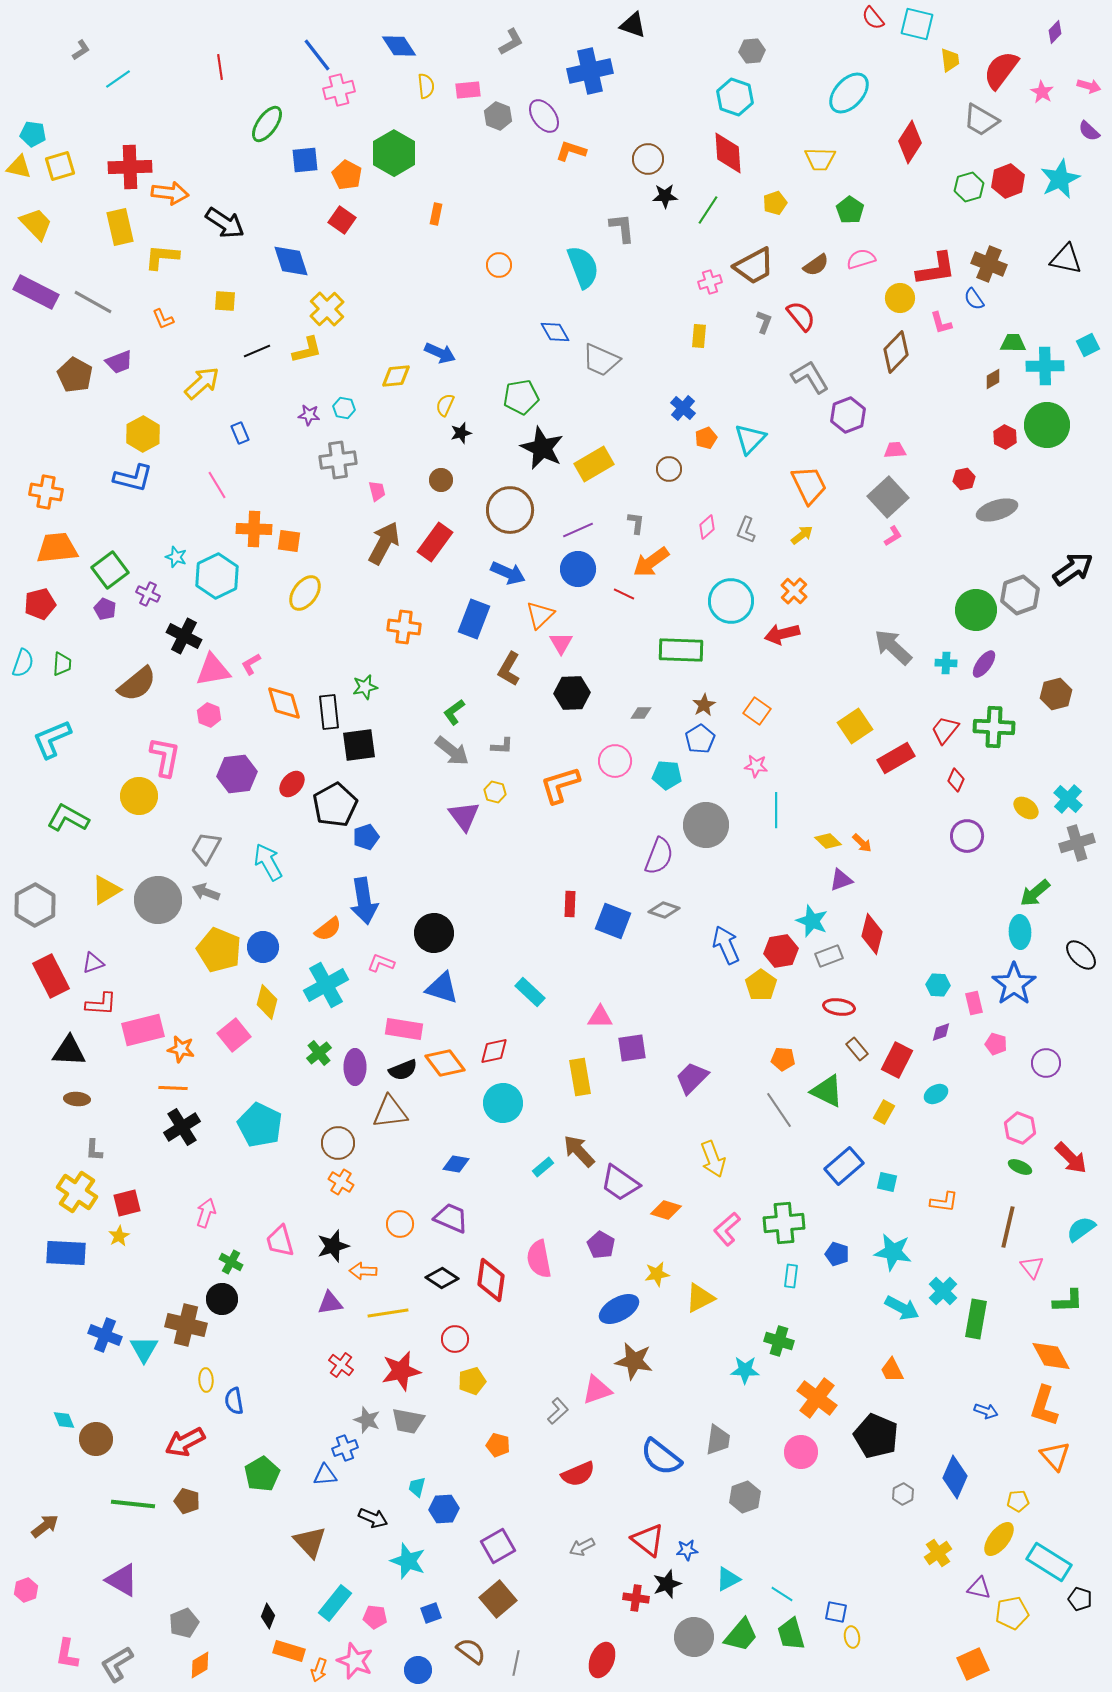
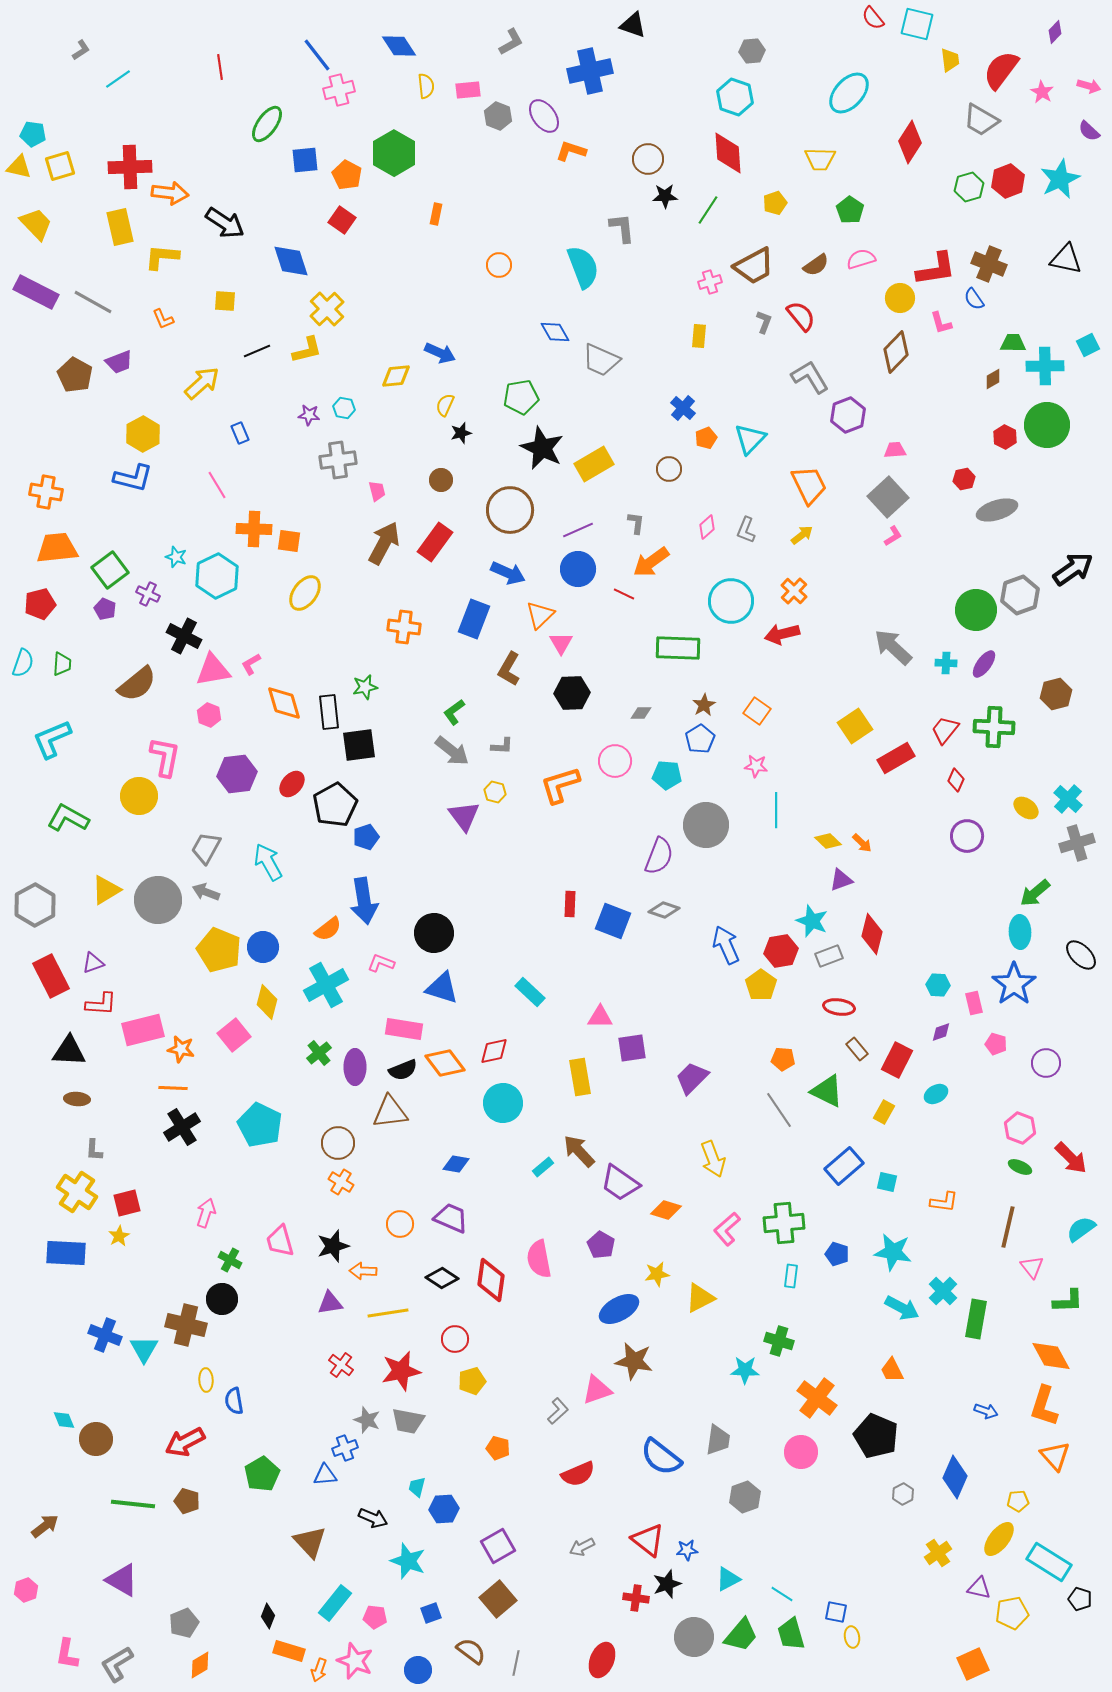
green rectangle at (681, 650): moved 3 px left, 2 px up
green cross at (231, 1262): moved 1 px left, 2 px up
orange pentagon at (498, 1445): moved 3 px down
